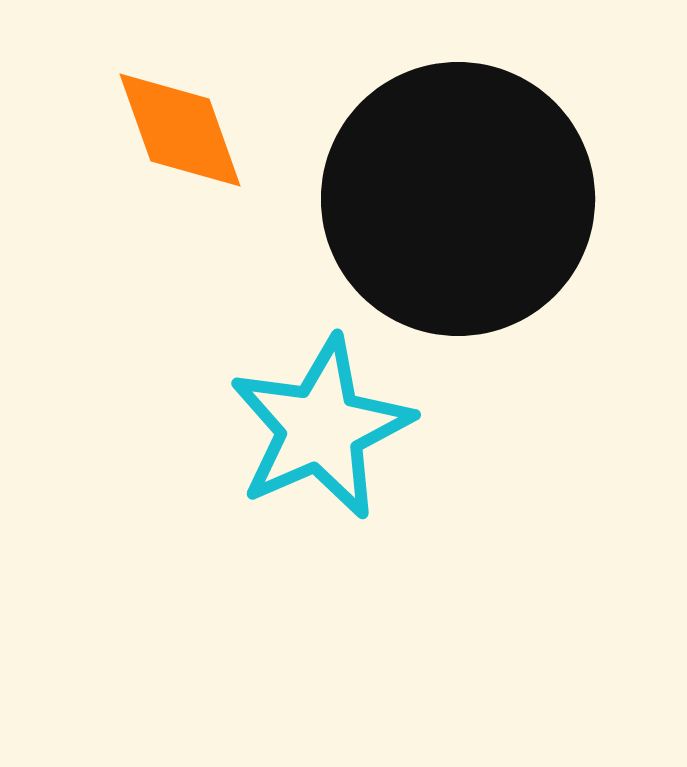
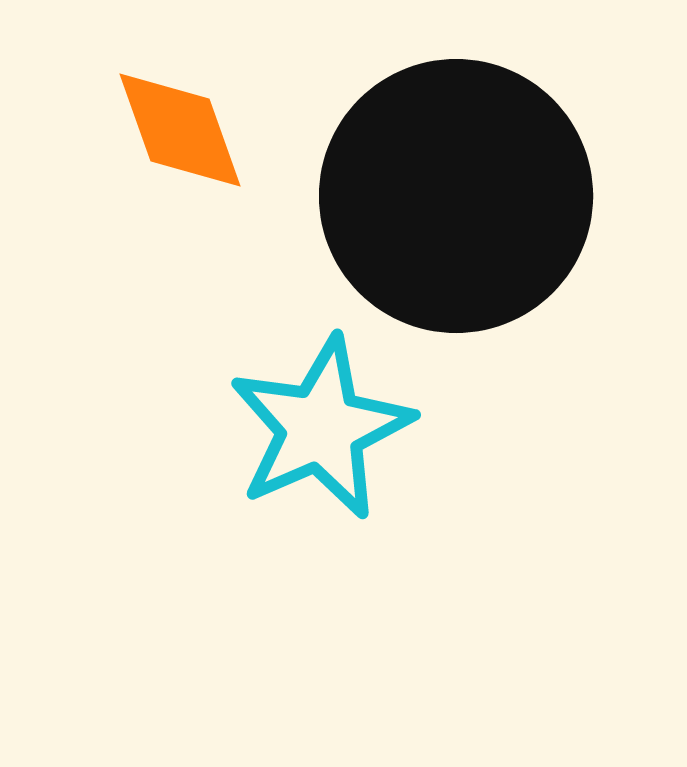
black circle: moved 2 px left, 3 px up
